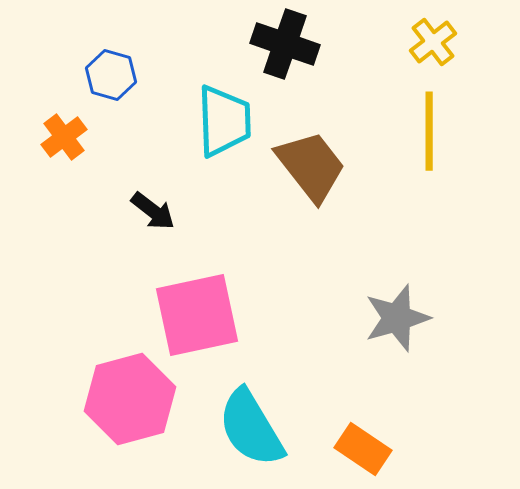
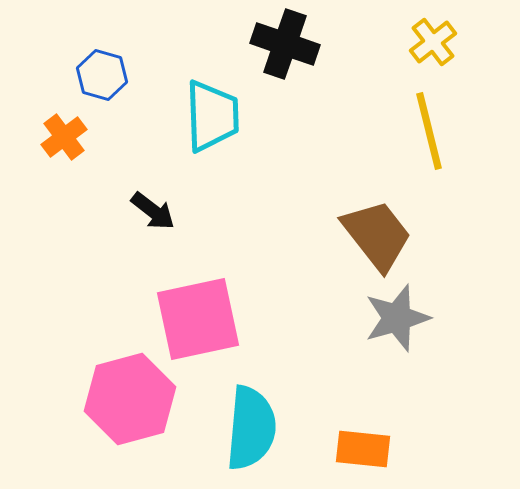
blue hexagon: moved 9 px left
cyan trapezoid: moved 12 px left, 5 px up
yellow line: rotated 14 degrees counterclockwise
brown trapezoid: moved 66 px right, 69 px down
pink square: moved 1 px right, 4 px down
cyan semicircle: rotated 144 degrees counterclockwise
orange rectangle: rotated 28 degrees counterclockwise
